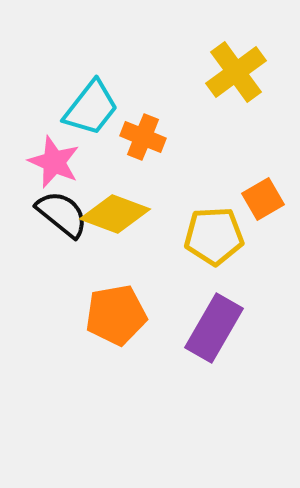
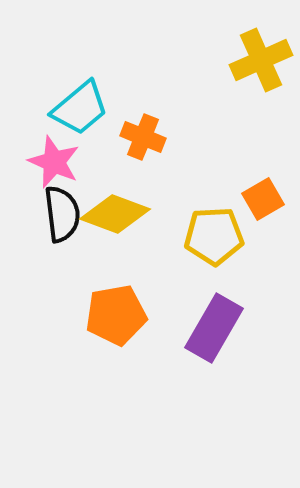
yellow cross: moved 25 px right, 12 px up; rotated 12 degrees clockwise
cyan trapezoid: moved 11 px left; rotated 12 degrees clockwise
black semicircle: rotated 44 degrees clockwise
